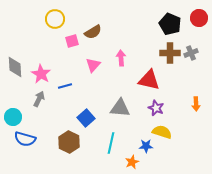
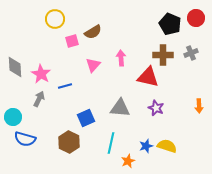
red circle: moved 3 px left
brown cross: moved 7 px left, 2 px down
red triangle: moved 1 px left, 3 px up
orange arrow: moved 3 px right, 2 px down
blue square: rotated 18 degrees clockwise
yellow semicircle: moved 5 px right, 14 px down
blue star: rotated 16 degrees counterclockwise
orange star: moved 4 px left, 1 px up
